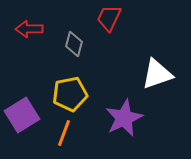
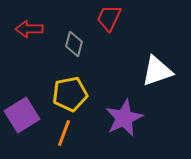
white triangle: moved 3 px up
